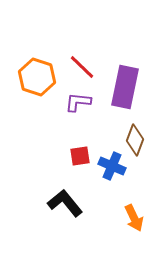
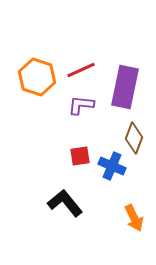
red line: moved 1 px left, 3 px down; rotated 68 degrees counterclockwise
purple L-shape: moved 3 px right, 3 px down
brown diamond: moved 1 px left, 2 px up
